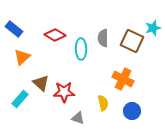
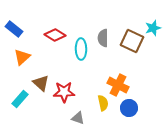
orange cross: moved 5 px left, 6 px down
blue circle: moved 3 px left, 3 px up
